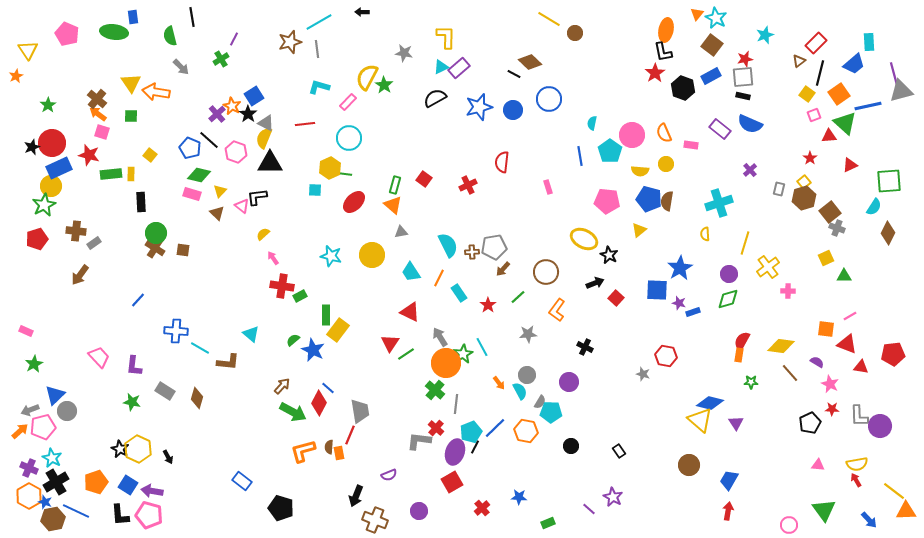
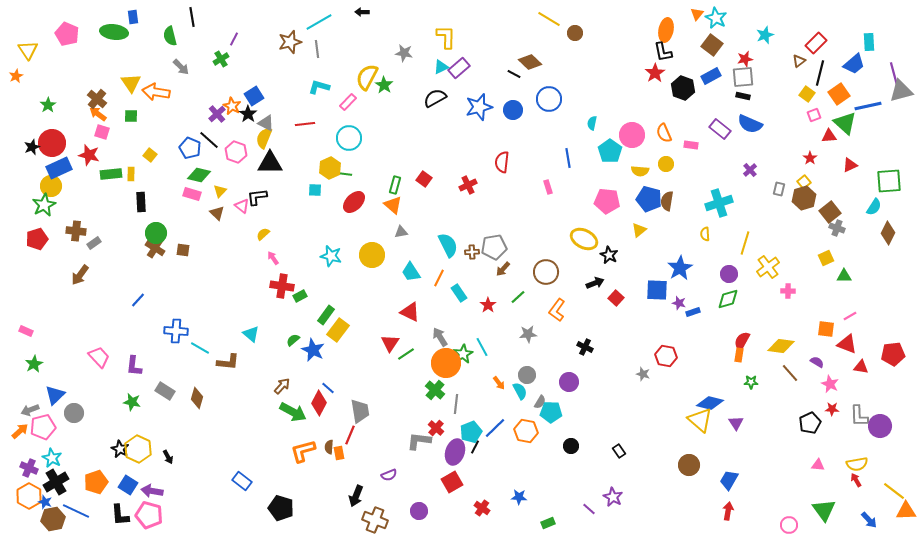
blue line at (580, 156): moved 12 px left, 2 px down
green rectangle at (326, 315): rotated 36 degrees clockwise
gray circle at (67, 411): moved 7 px right, 2 px down
red cross at (482, 508): rotated 14 degrees counterclockwise
